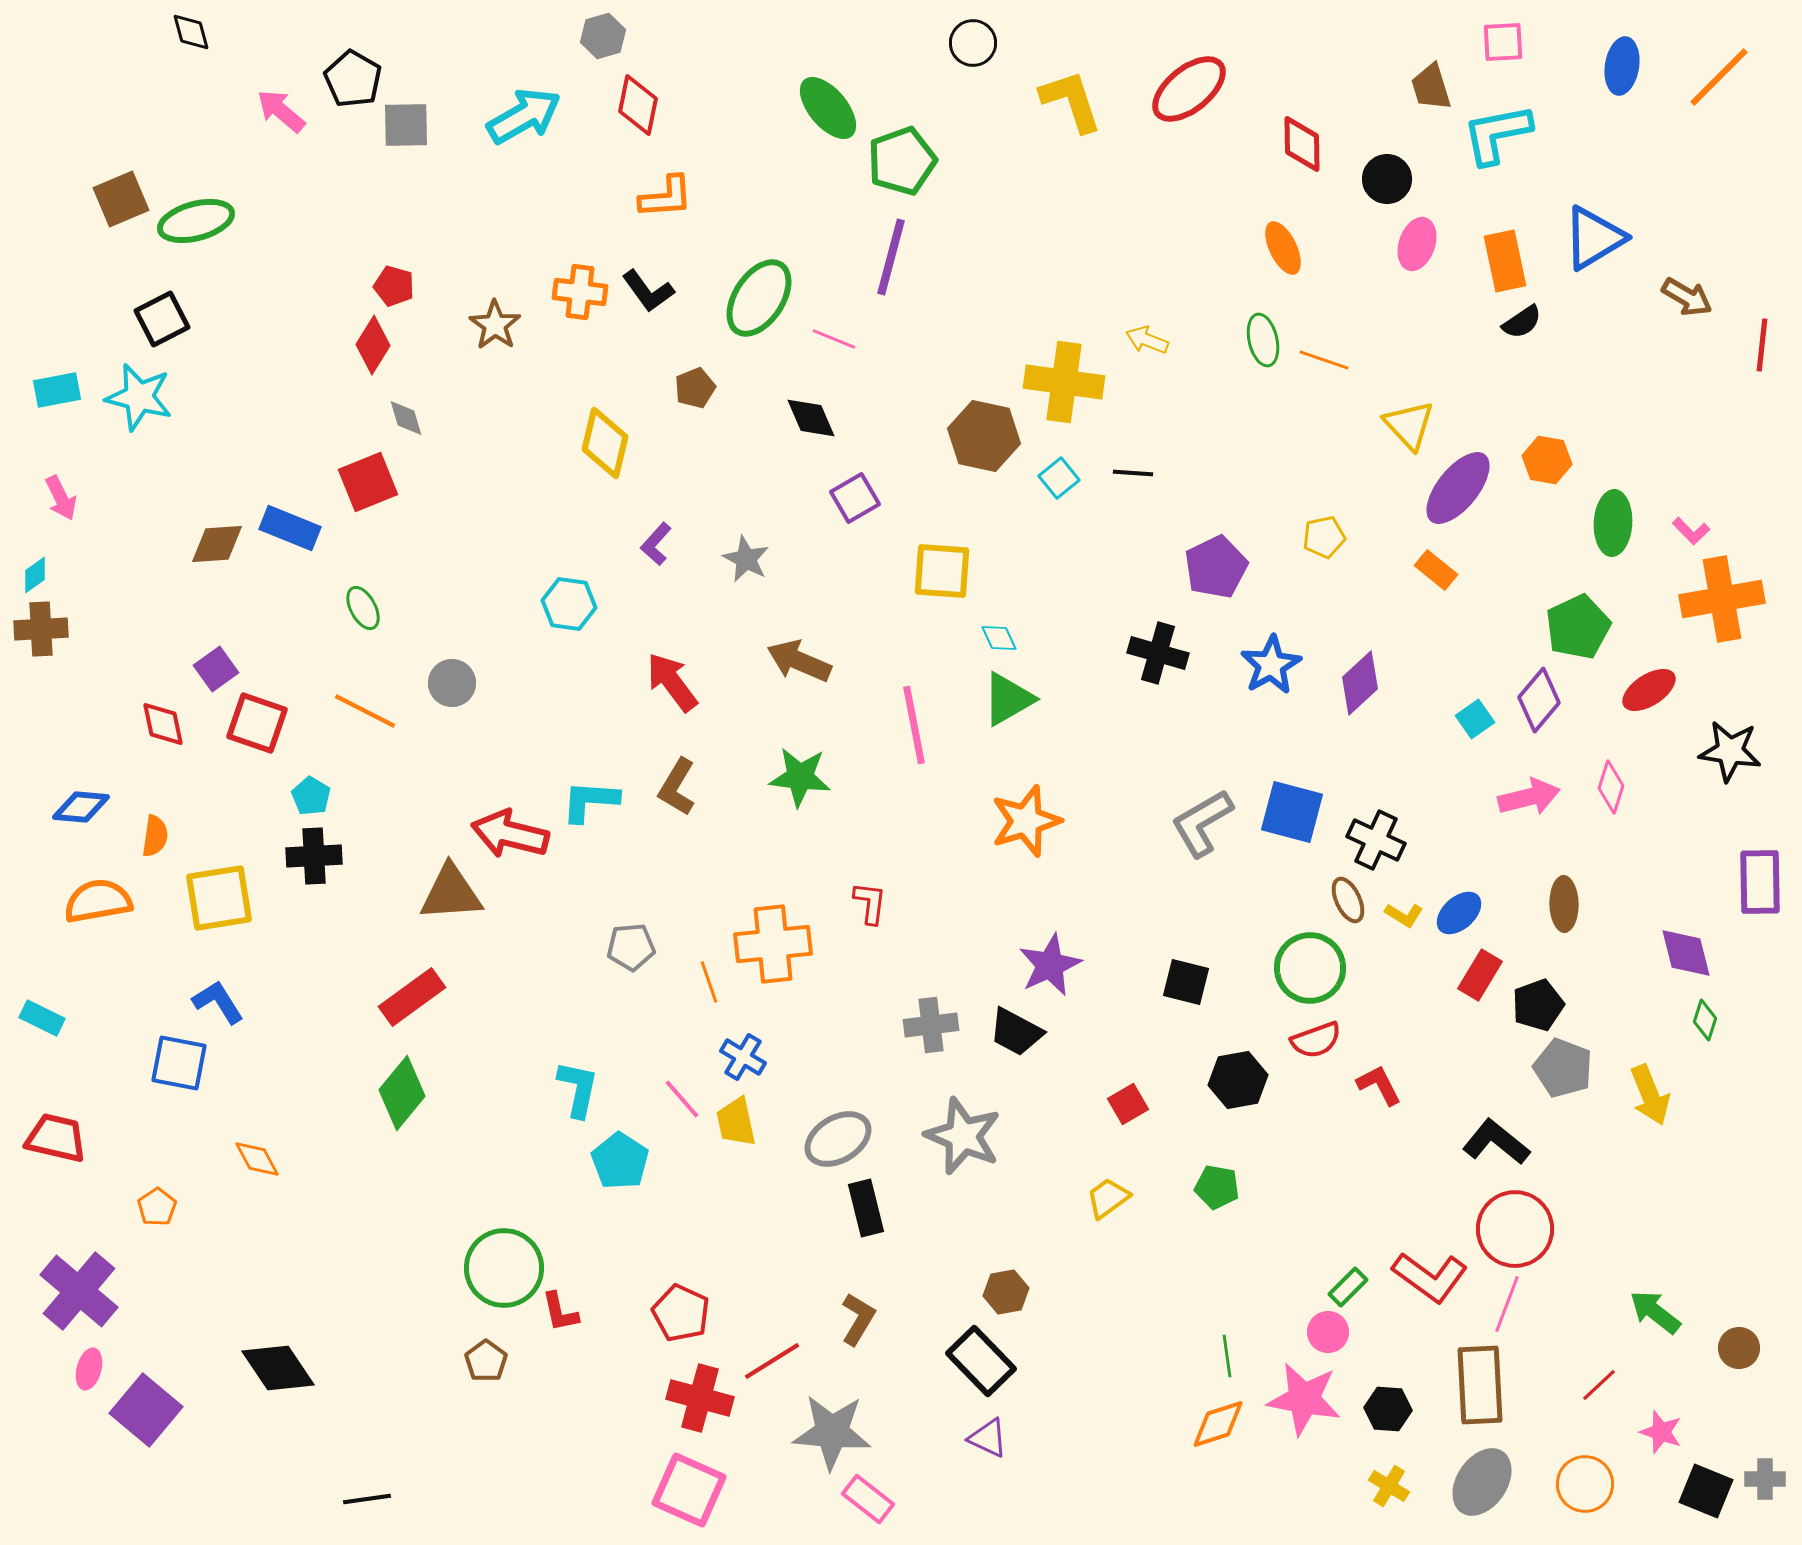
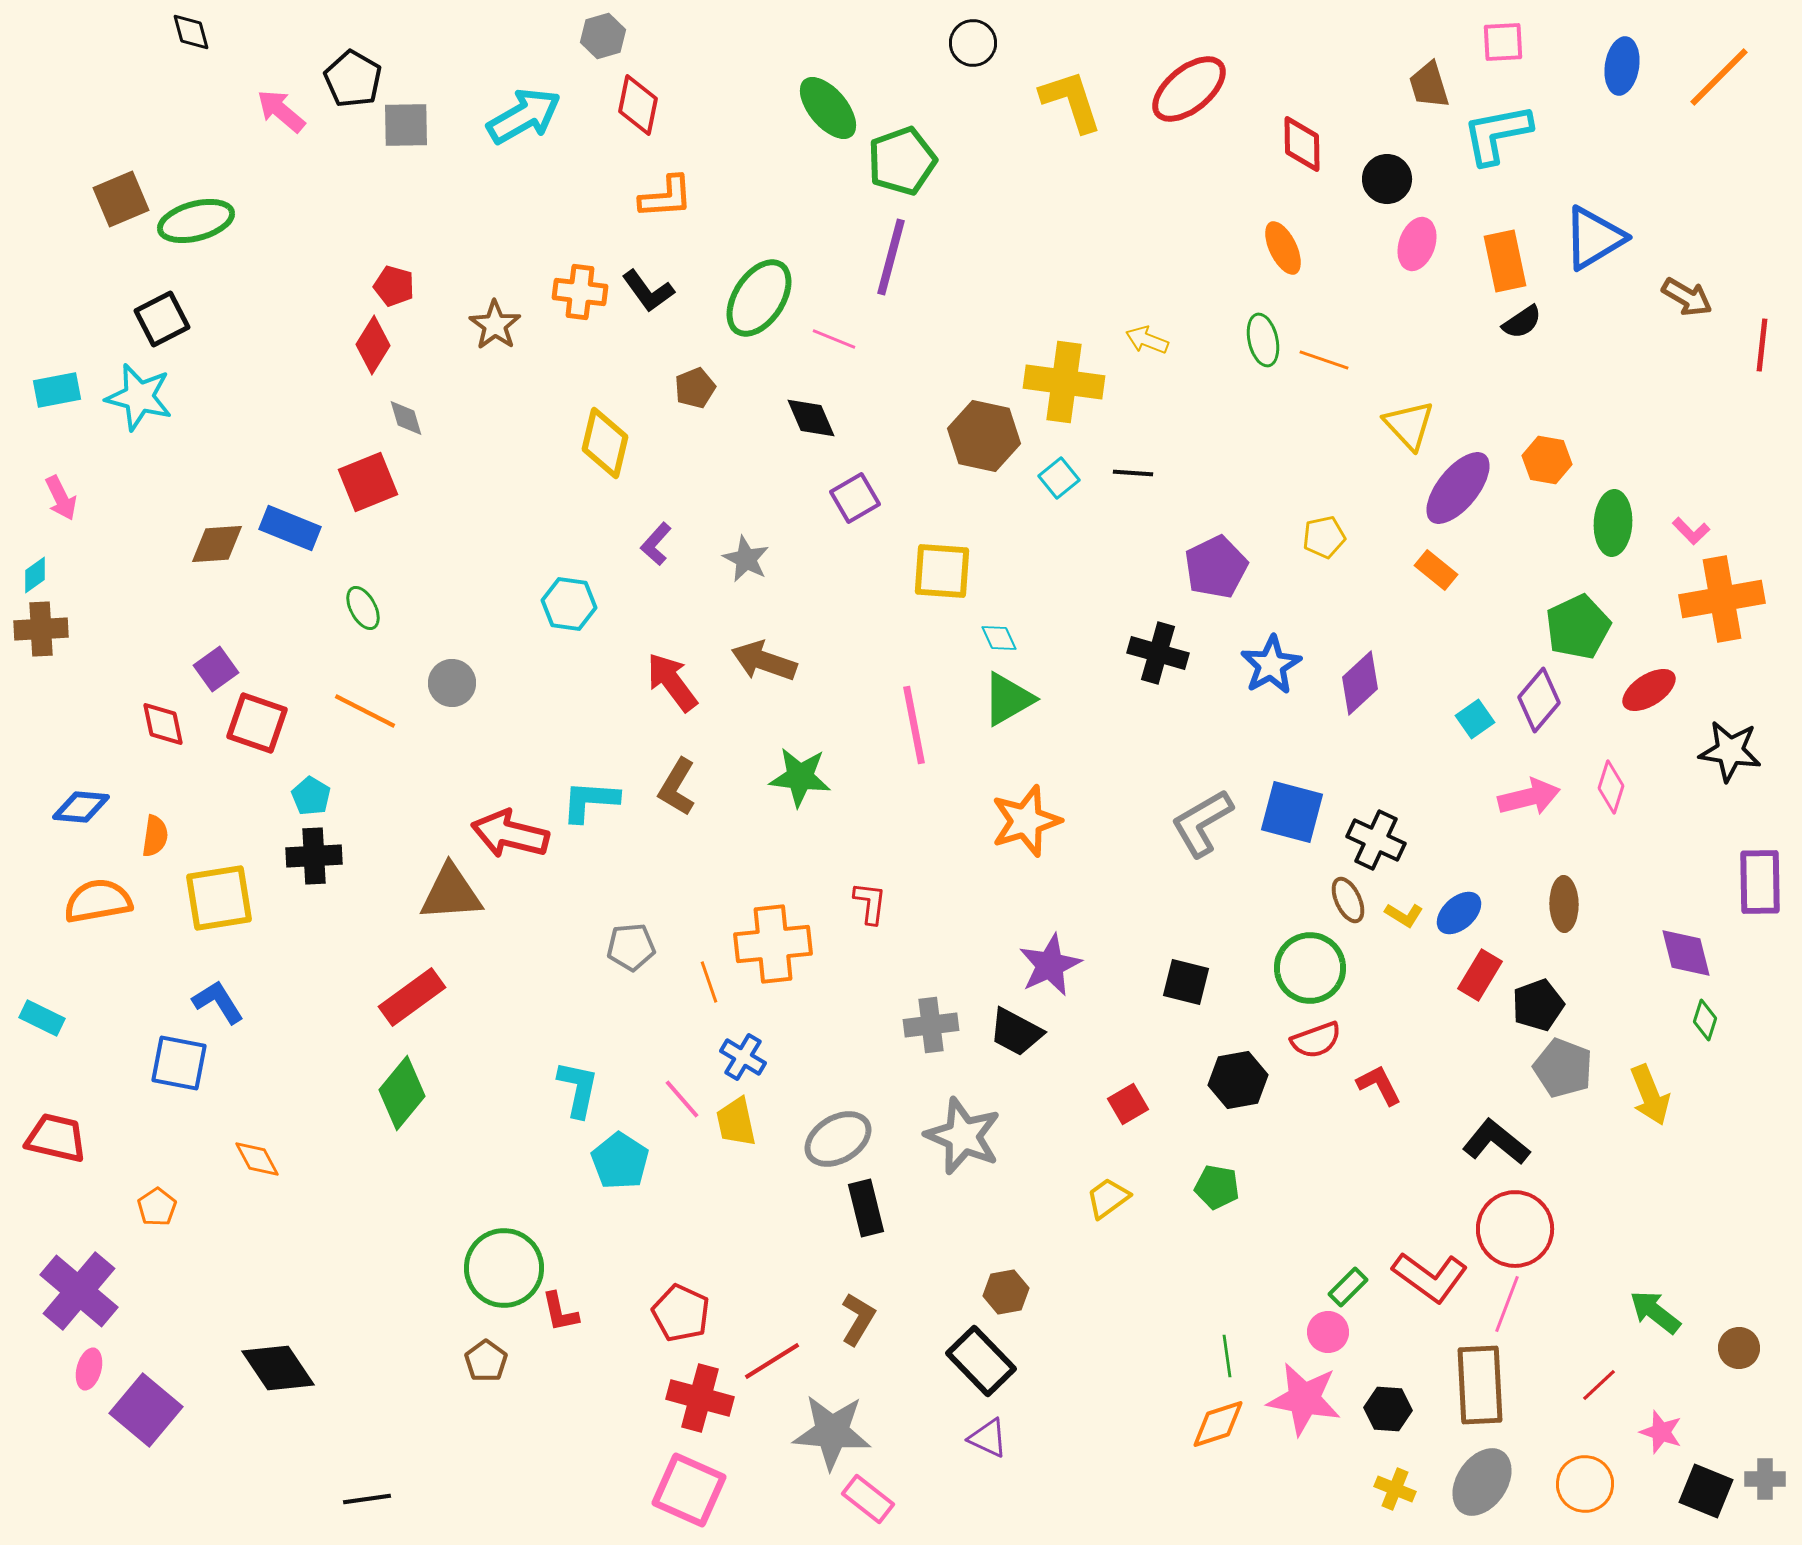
brown trapezoid at (1431, 87): moved 2 px left, 2 px up
brown arrow at (799, 661): moved 35 px left; rotated 4 degrees counterclockwise
yellow cross at (1389, 1486): moved 6 px right, 3 px down; rotated 9 degrees counterclockwise
